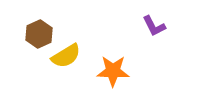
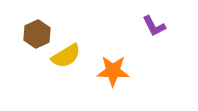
brown hexagon: moved 2 px left
